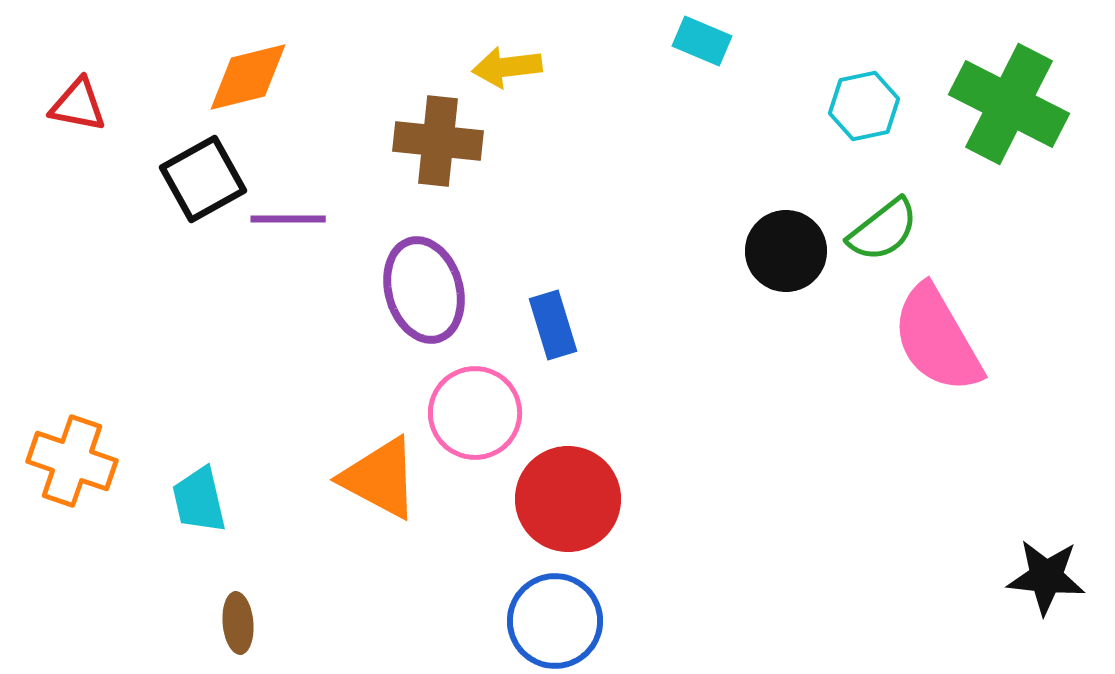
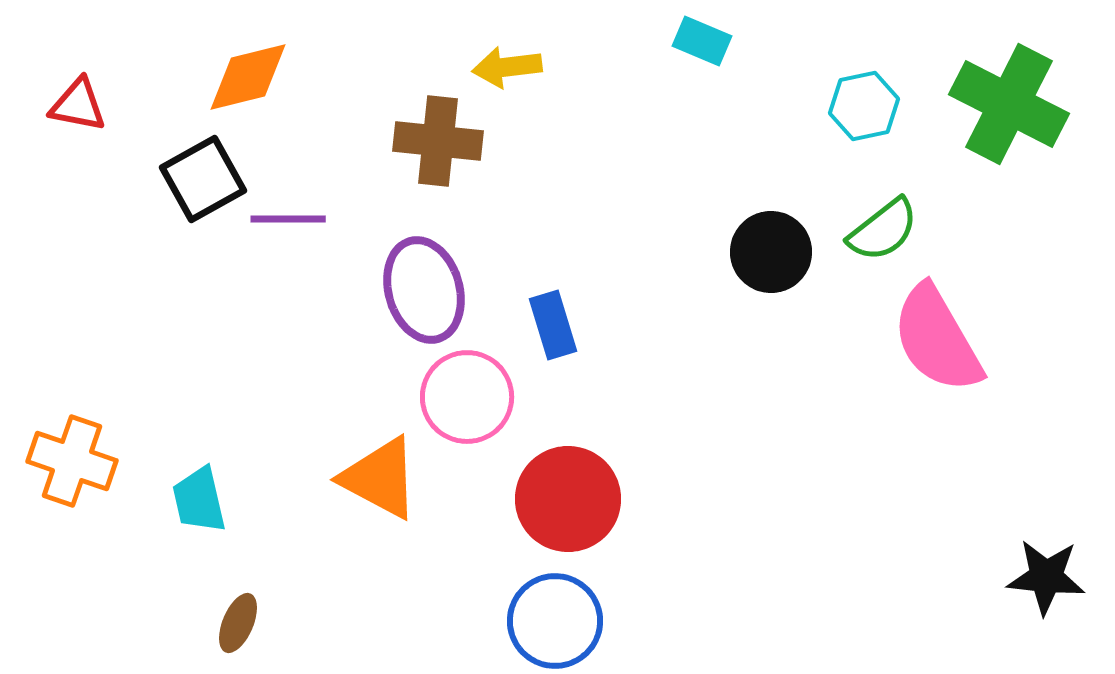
black circle: moved 15 px left, 1 px down
pink circle: moved 8 px left, 16 px up
brown ellipse: rotated 28 degrees clockwise
